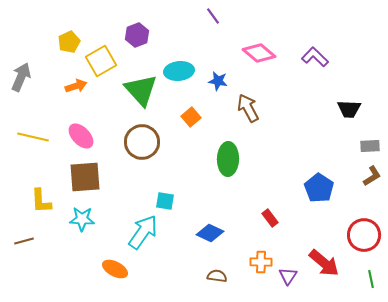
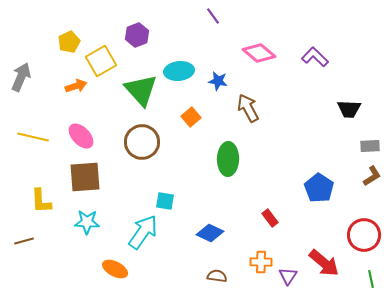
cyan star: moved 5 px right, 3 px down
